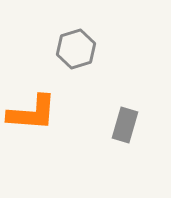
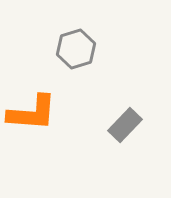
gray rectangle: rotated 28 degrees clockwise
